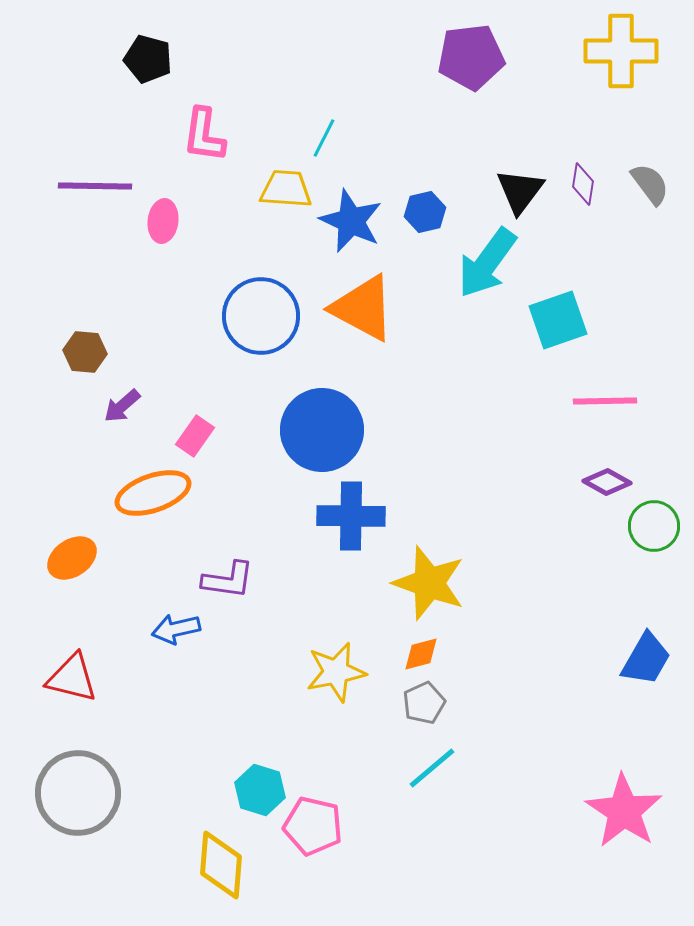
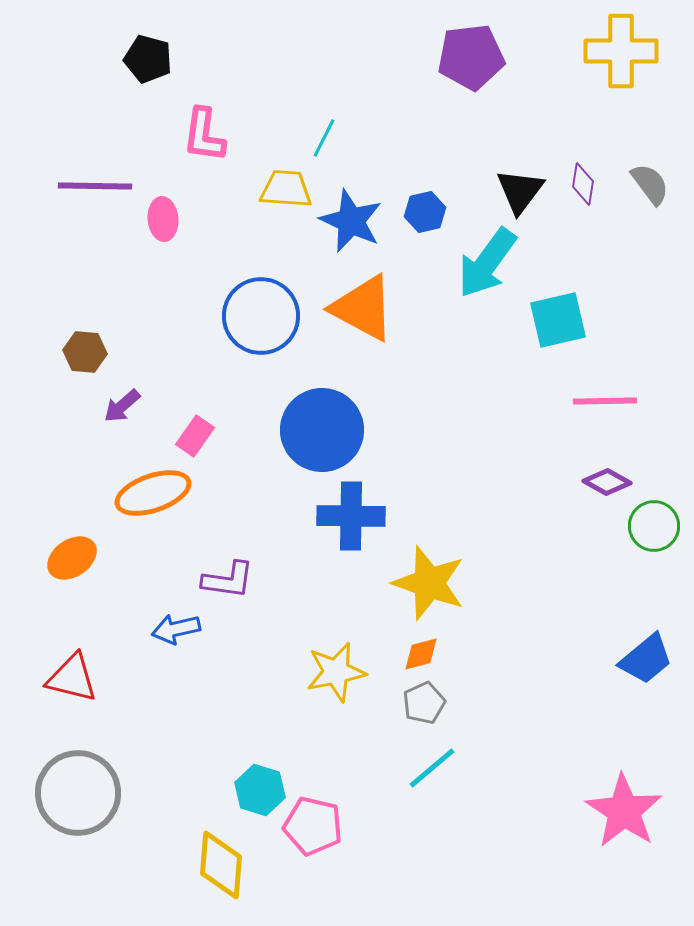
pink ellipse at (163, 221): moved 2 px up; rotated 12 degrees counterclockwise
cyan square at (558, 320): rotated 6 degrees clockwise
blue trapezoid at (646, 659): rotated 20 degrees clockwise
